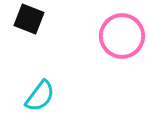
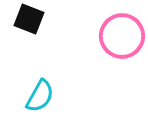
cyan semicircle: rotated 8 degrees counterclockwise
